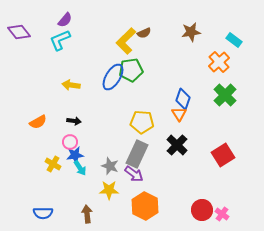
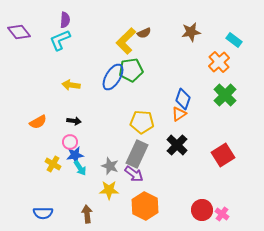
purple semicircle: rotated 35 degrees counterclockwise
orange triangle: rotated 28 degrees clockwise
